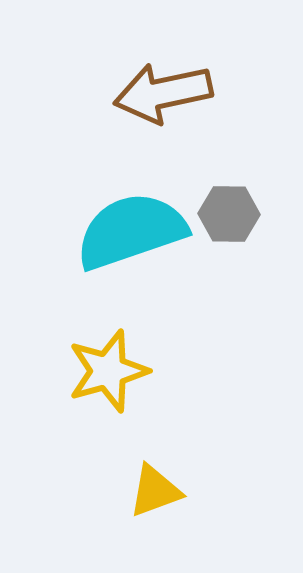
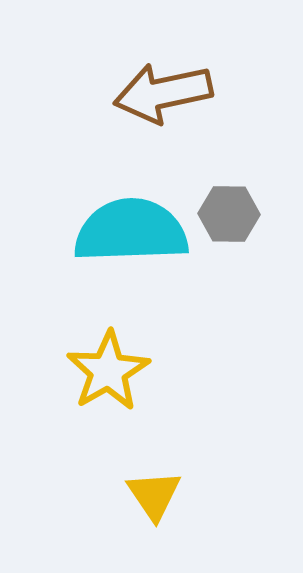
cyan semicircle: rotated 17 degrees clockwise
yellow star: rotated 14 degrees counterclockwise
yellow triangle: moved 1 px left, 4 px down; rotated 44 degrees counterclockwise
